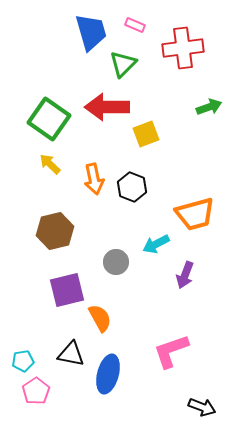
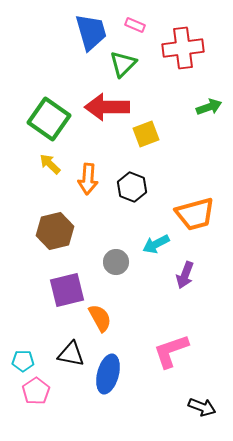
orange arrow: moved 6 px left; rotated 16 degrees clockwise
cyan pentagon: rotated 10 degrees clockwise
